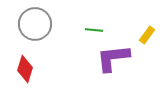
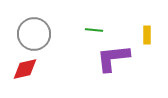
gray circle: moved 1 px left, 10 px down
yellow rectangle: rotated 36 degrees counterclockwise
red diamond: rotated 60 degrees clockwise
